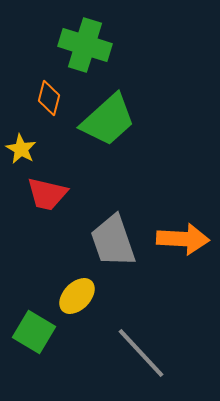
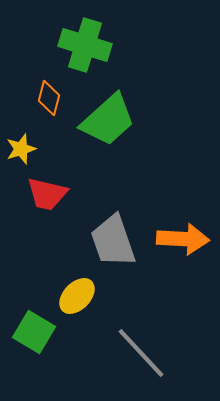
yellow star: rotated 24 degrees clockwise
